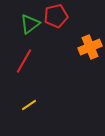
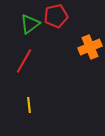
yellow line: rotated 63 degrees counterclockwise
